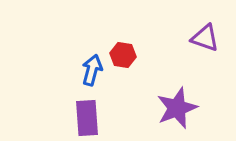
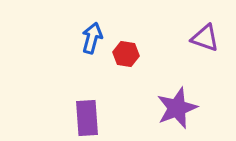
red hexagon: moved 3 px right, 1 px up
blue arrow: moved 32 px up
